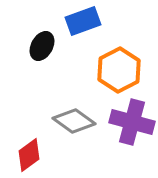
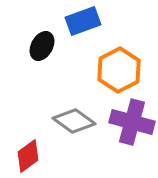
red diamond: moved 1 px left, 1 px down
